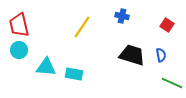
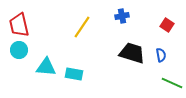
blue cross: rotated 24 degrees counterclockwise
black trapezoid: moved 2 px up
